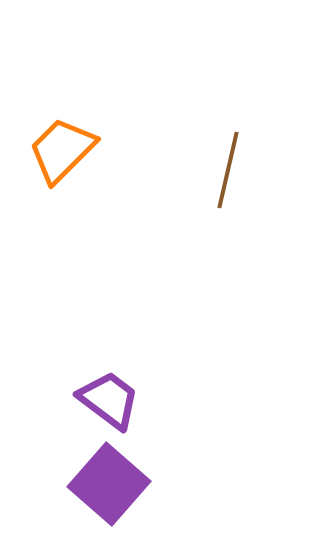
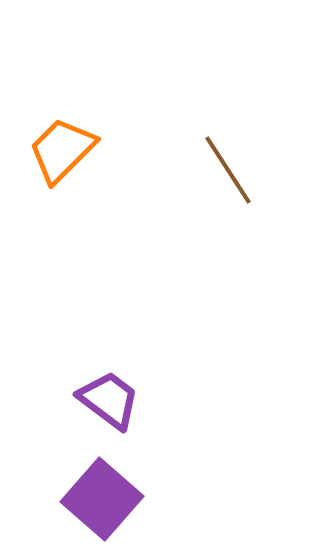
brown line: rotated 46 degrees counterclockwise
purple square: moved 7 px left, 15 px down
